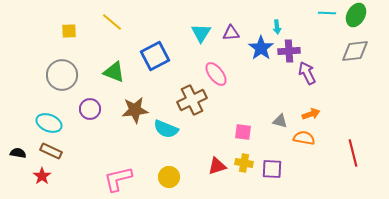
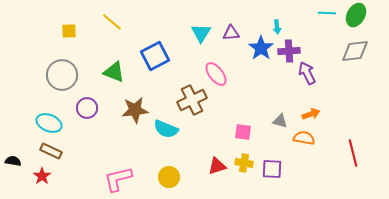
purple circle: moved 3 px left, 1 px up
black semicircle: moved 5 px left, 8 px down
